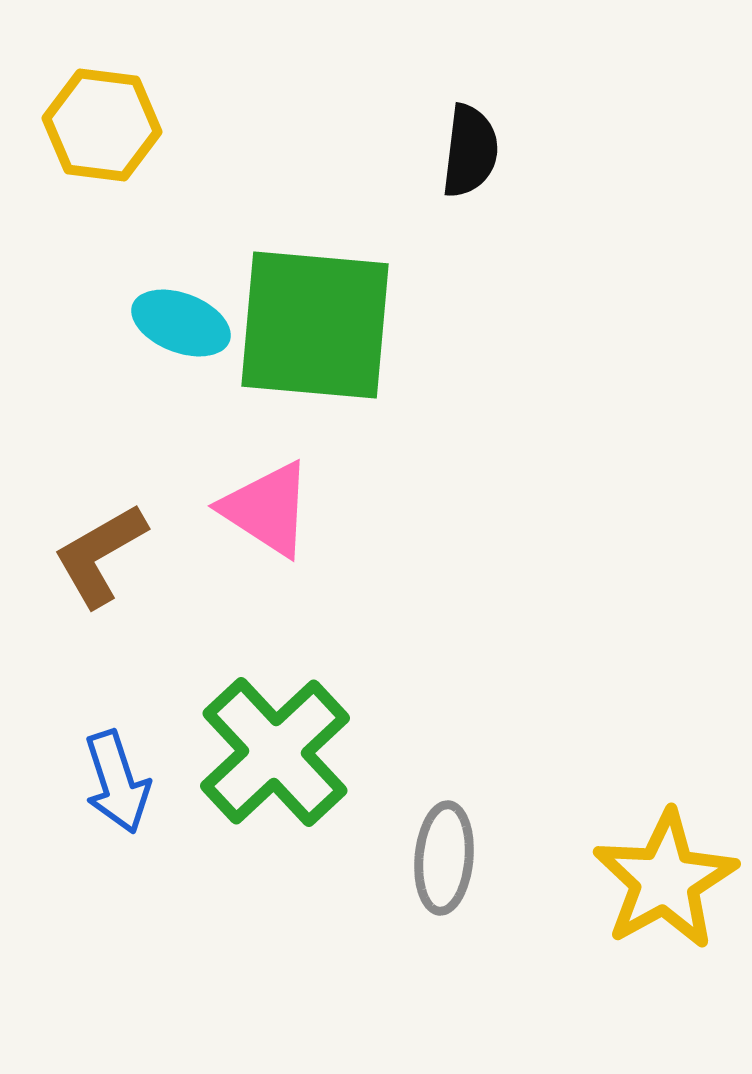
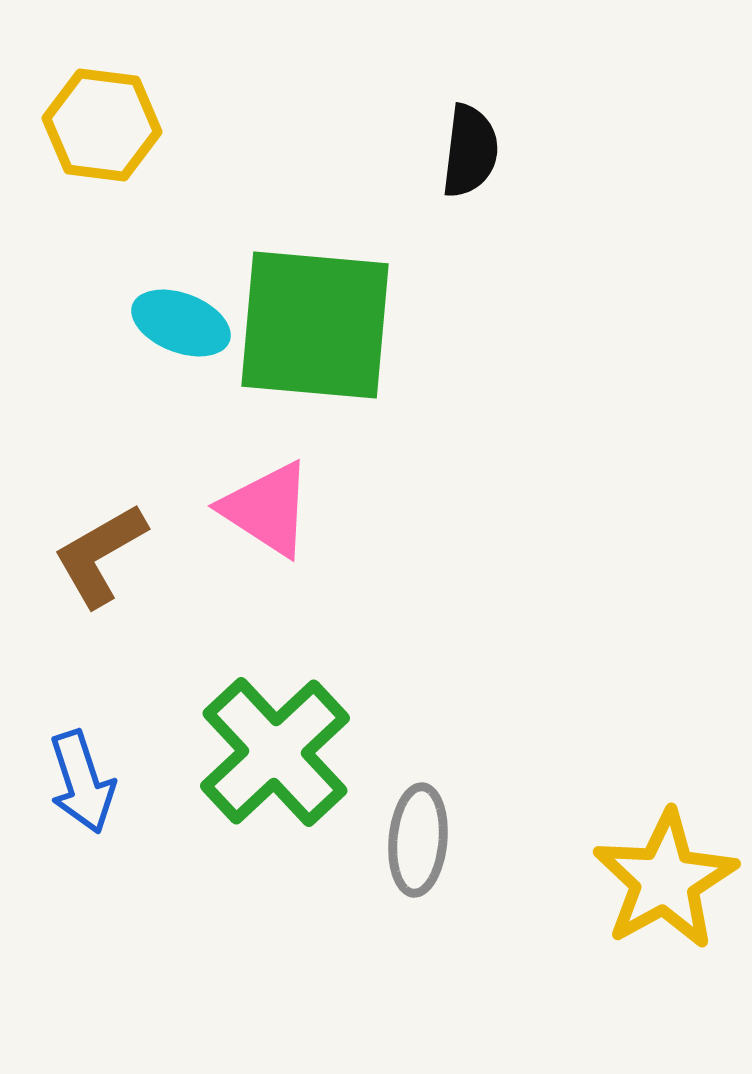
blue arrow: moved 35 px left
gray ellipse: moved 26 px left, 18 px up
